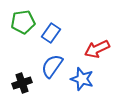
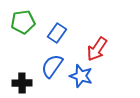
blue rectangle: moved 6 px right
red arrow: rotated 30 degrees counterclockwise
blue star: moved 1 px left, 3 px up
black cross: rotated 18 degrees clockwise
